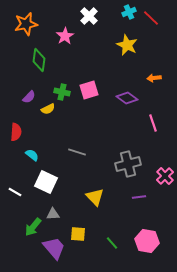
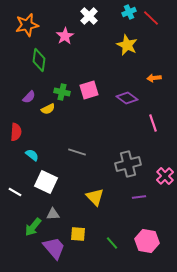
orange star: moved 1 px right, 1 px down
